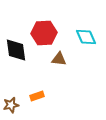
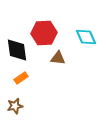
black diamond: moved 1 px right
brown triangle: moved 1 px left, 1 px up
orange rectangle: moved 16 px left, 18 px up; rotated 16 degrees counterclockwise
brown star: moved 4 px right, 1 px down
